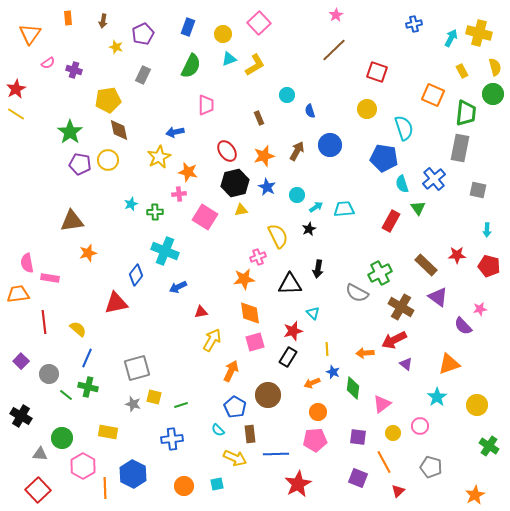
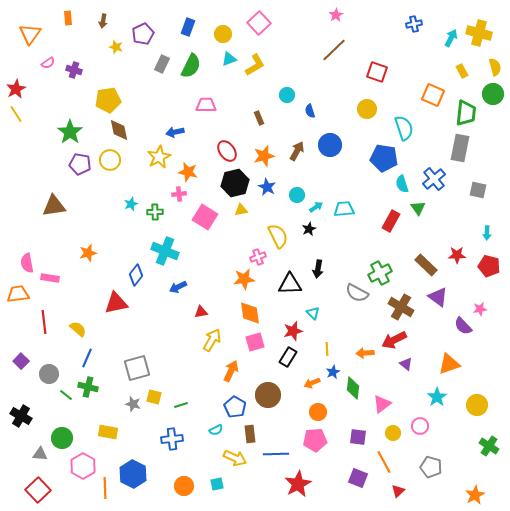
gray rectangle at (143, 75): moved 19 px right, 11 px up
pink trapezoid at (206, 105): rotated 90 degrees counterclockwise
yellow line at (16, 114): rotated 24 degrees clockwise
yellow circle at (108, 160): moved 2 px right
brown triangle at (72, 221): moved 18 px left, 15 px up
cyan arrow at (487, 230): moved 3 px down
blue star at (333, 372): rotated 24 degrees clockwise
cyan semicircle at (218, 430): moved 2 px left; rotated 72 degrees counterclockwise
